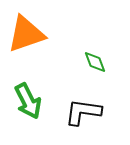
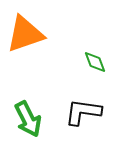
orange triangle: moved 1 px left
green arrow: moved 18 px down
